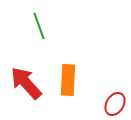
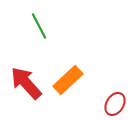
green line: rotated 8 degrees counterclockwise
orange rectangle: rotated 44 degrees clockwise
